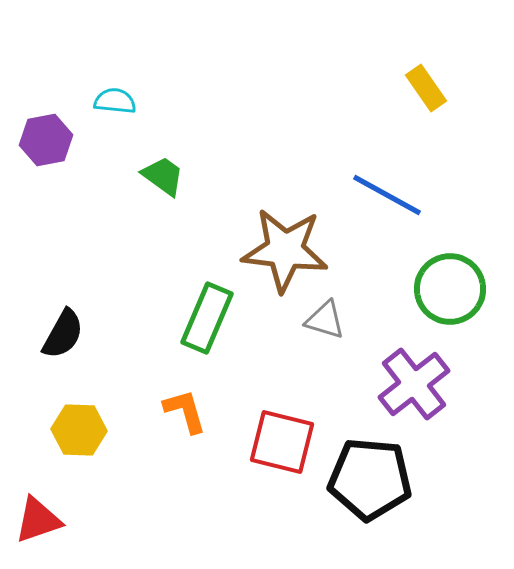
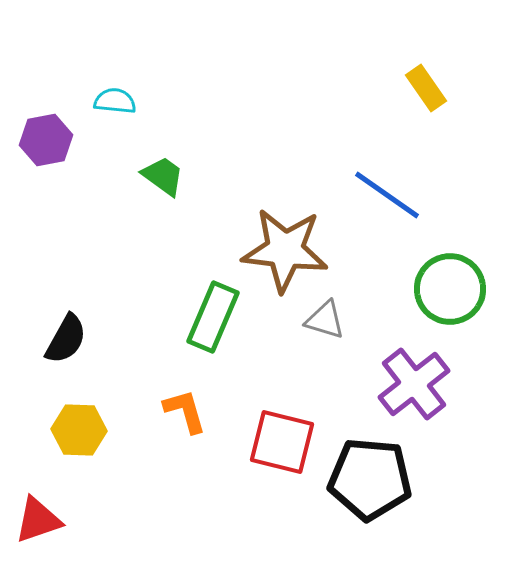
blue line: rotated 6 degrees clockwise
green rectangle: moved 6 px right, 1 px up
black semicircle: moved 3 px right, 5 px down
